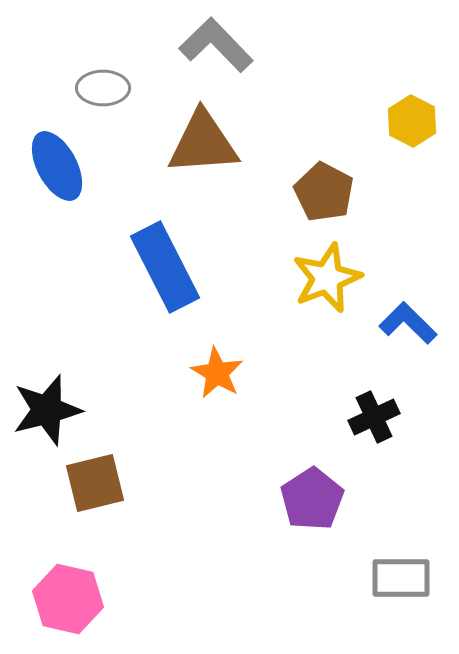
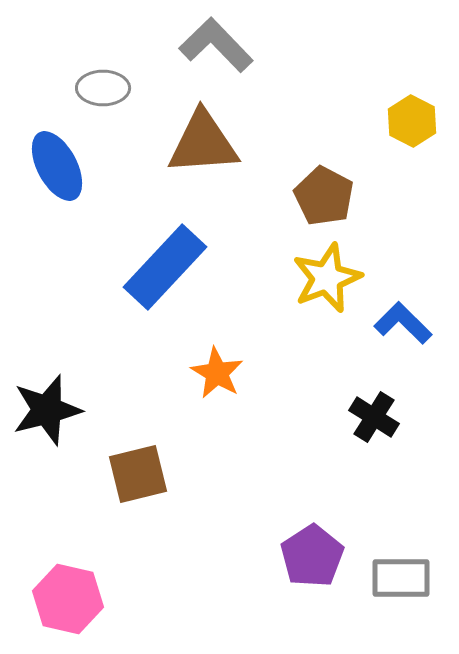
brown pentagon: moved 4 px down
blue rectangle: rotated 70 degrees clockwise
blue L-shape: moved 5 px left
black cross: rotated 33 degrees counterclockwise
brown square: moved 43 px right, 9 px up
purple pentagon: moved 57 px down
